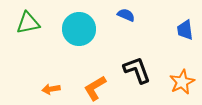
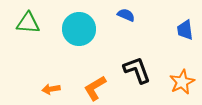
green triangle: rotated 15 degrees clockwise
